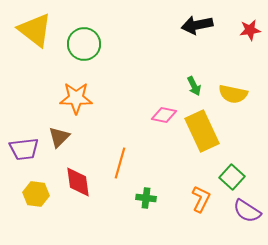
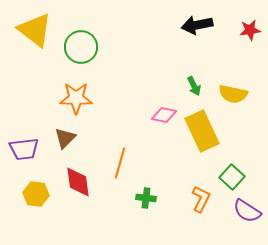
green circle: moved 3 px left, 3 px down
brown triangle: moved 6 px right, 1 px down
